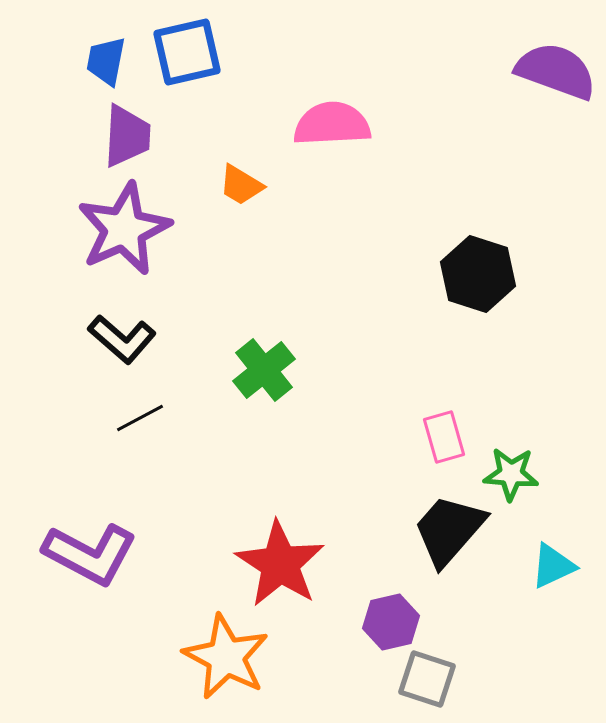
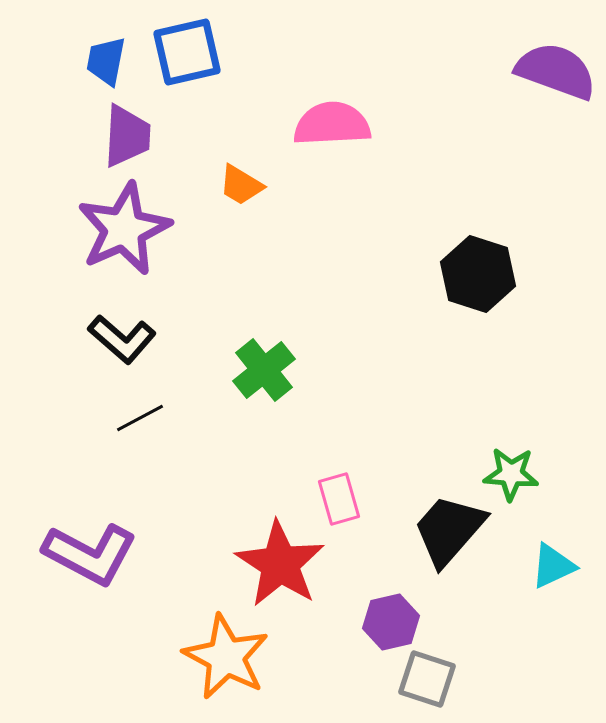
pink rectangle: moved 105 px left, 62 px down
